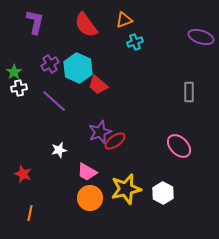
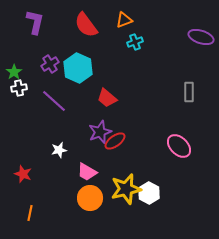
red trapezoid: moved 9 px right, 13 px down
white hexagon: moved 14 px left
